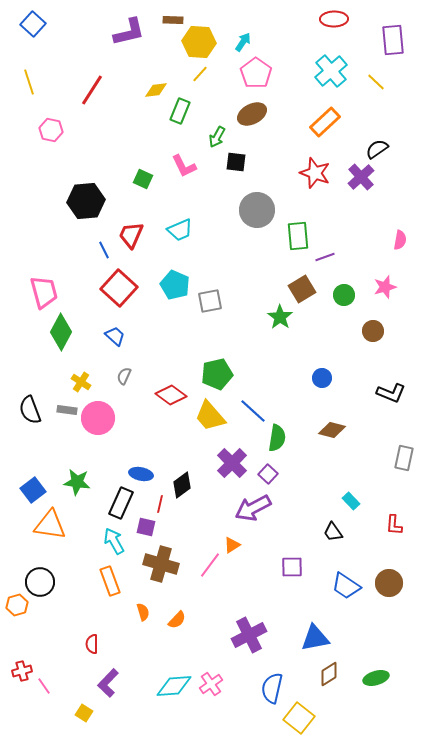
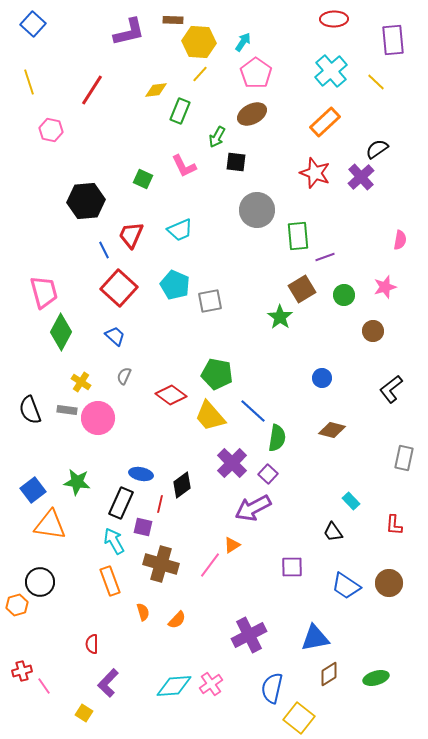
green pentagon at (217, 374): rotated 24 degrees clockwise
black L-shape at (391, 393): moved 4 px up; rotated 120 degrees clockwise
purple square at (146, 527): moved 3 px left
